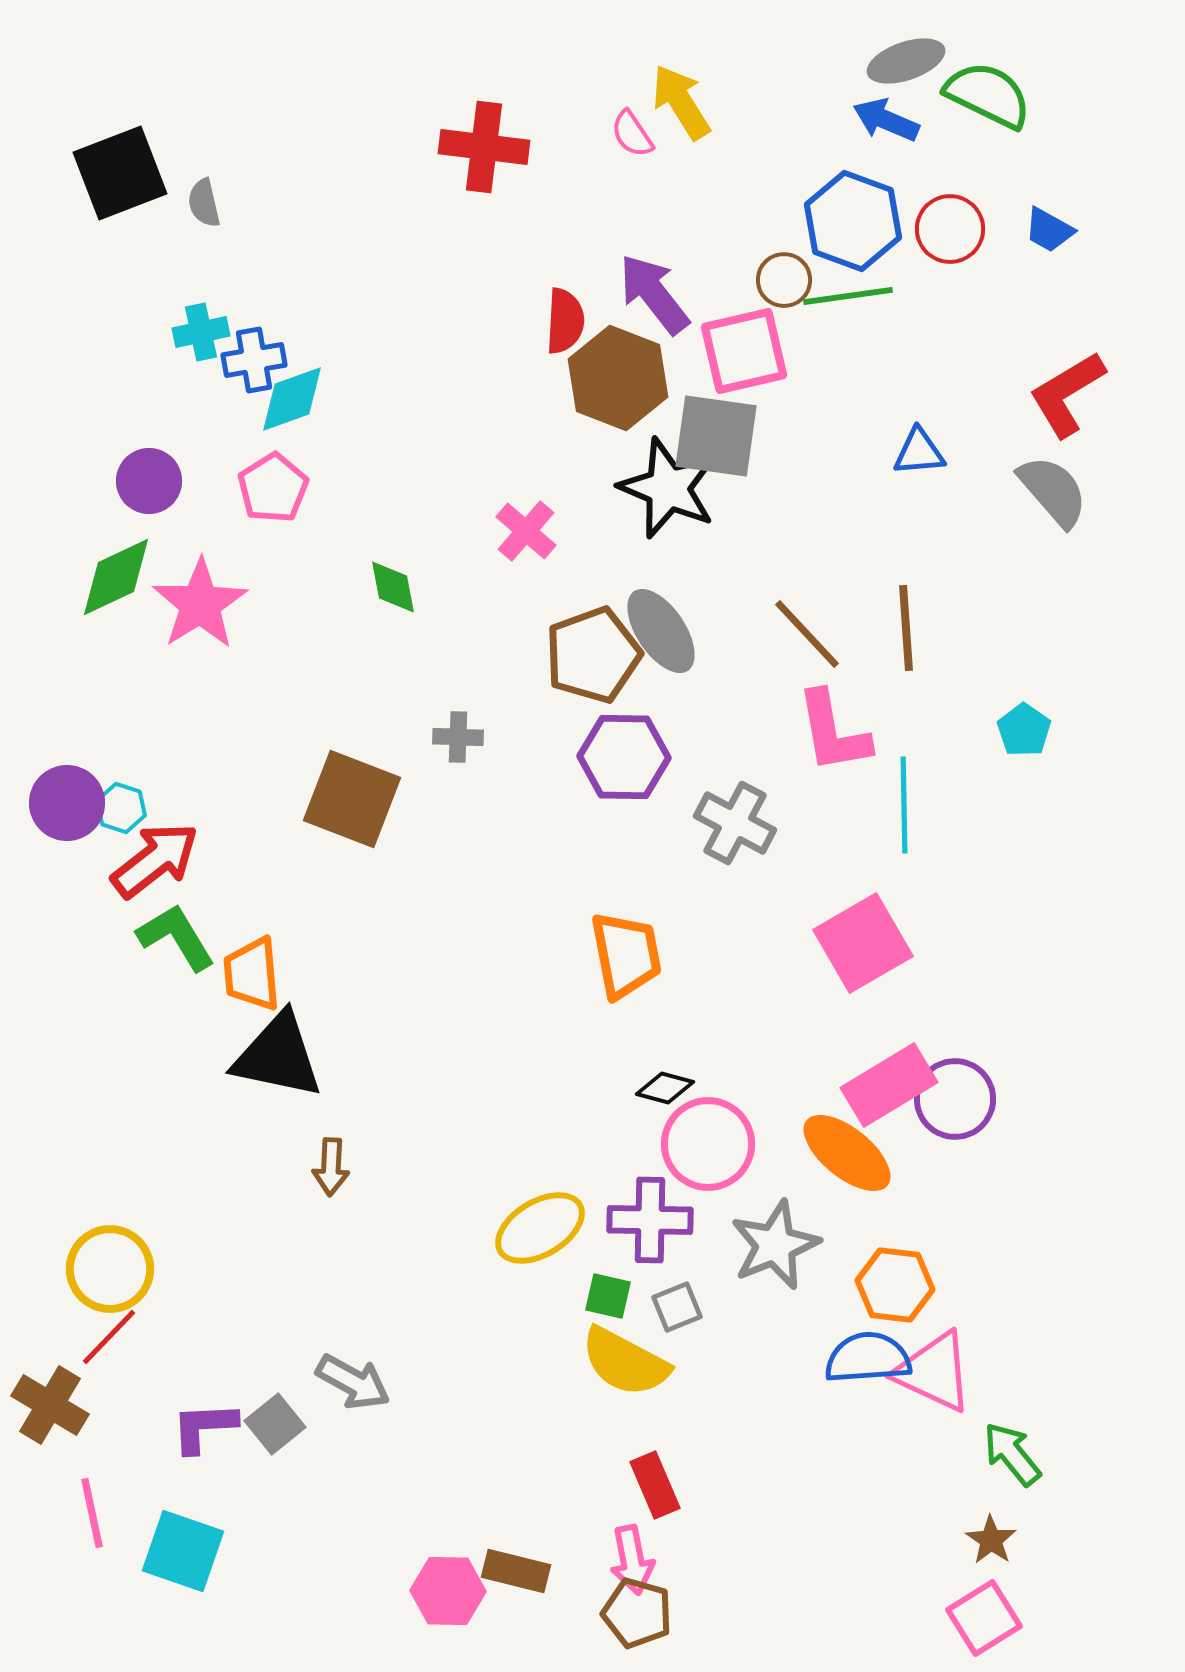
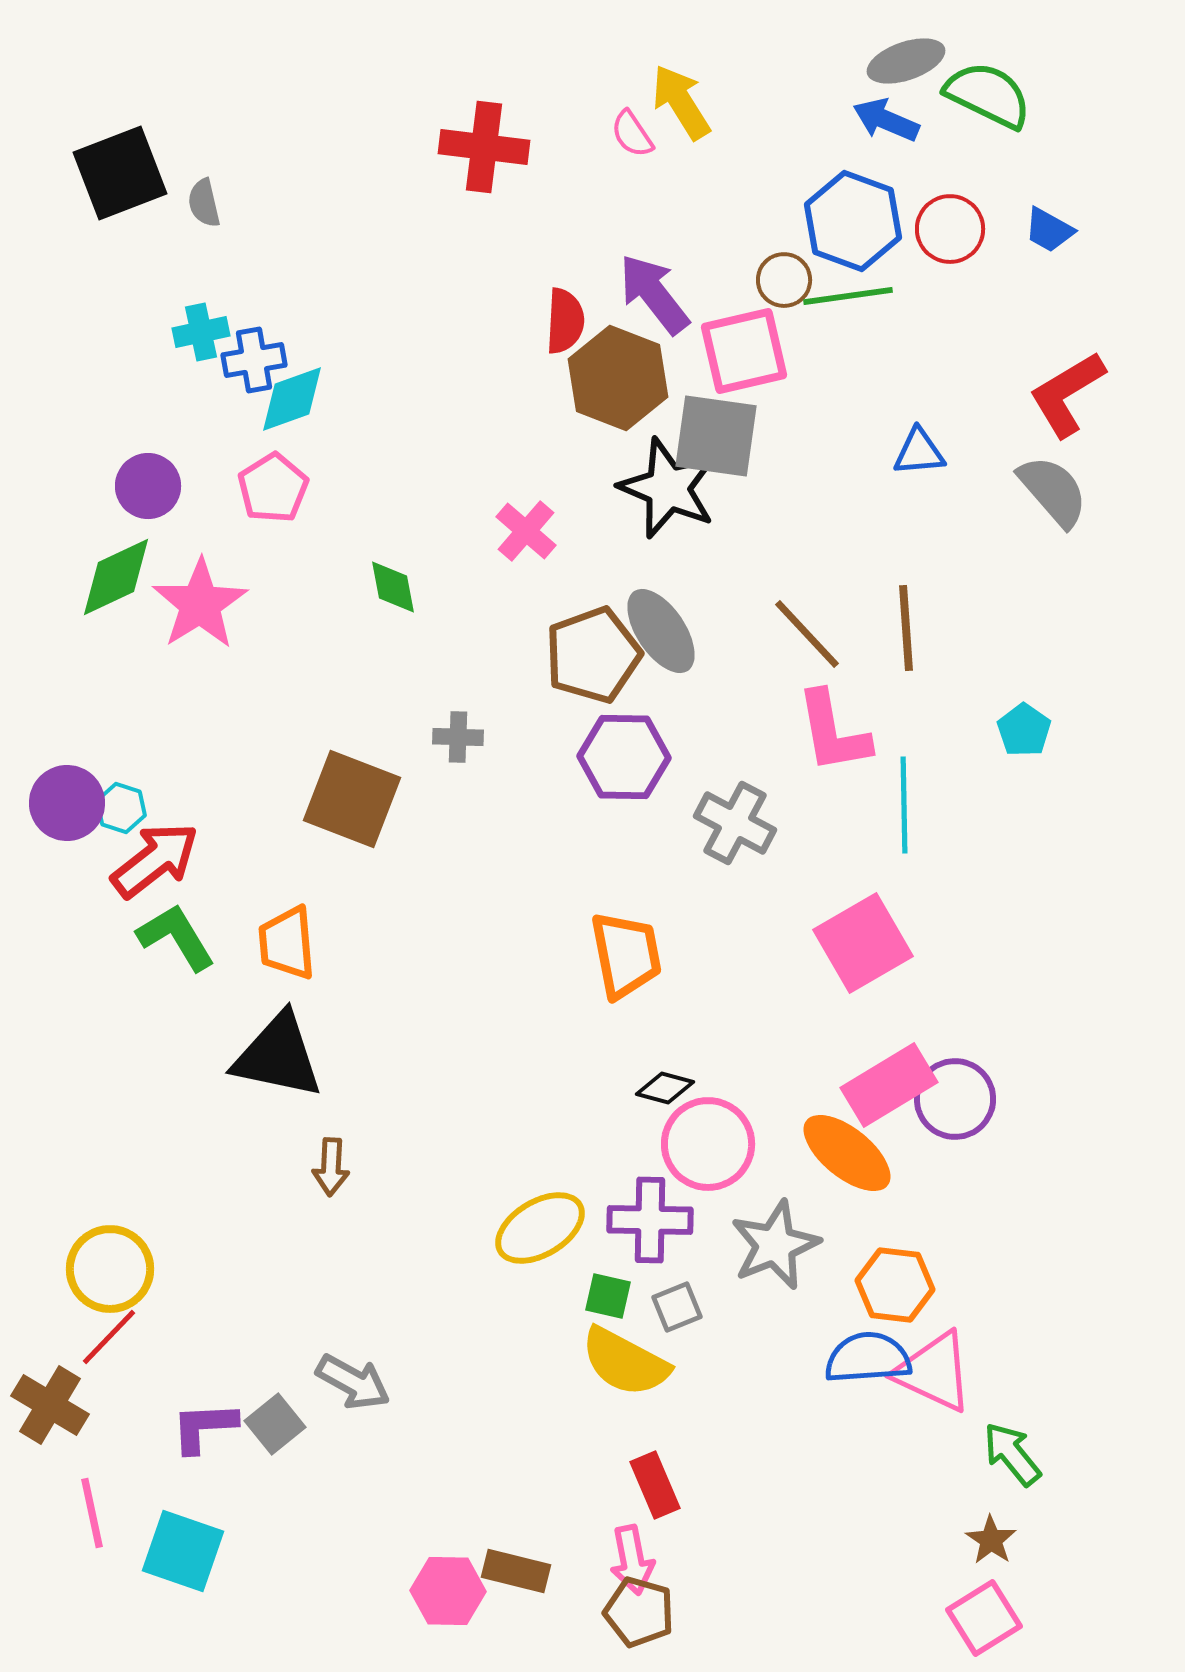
purple circle at (149, 481): moved 1 px left, 5 px down
orange trapezoid at (252, 974): moved 35 px right, 31 px up
brown pentagon at (637, 1613): moved 2 px right, 1 px up
